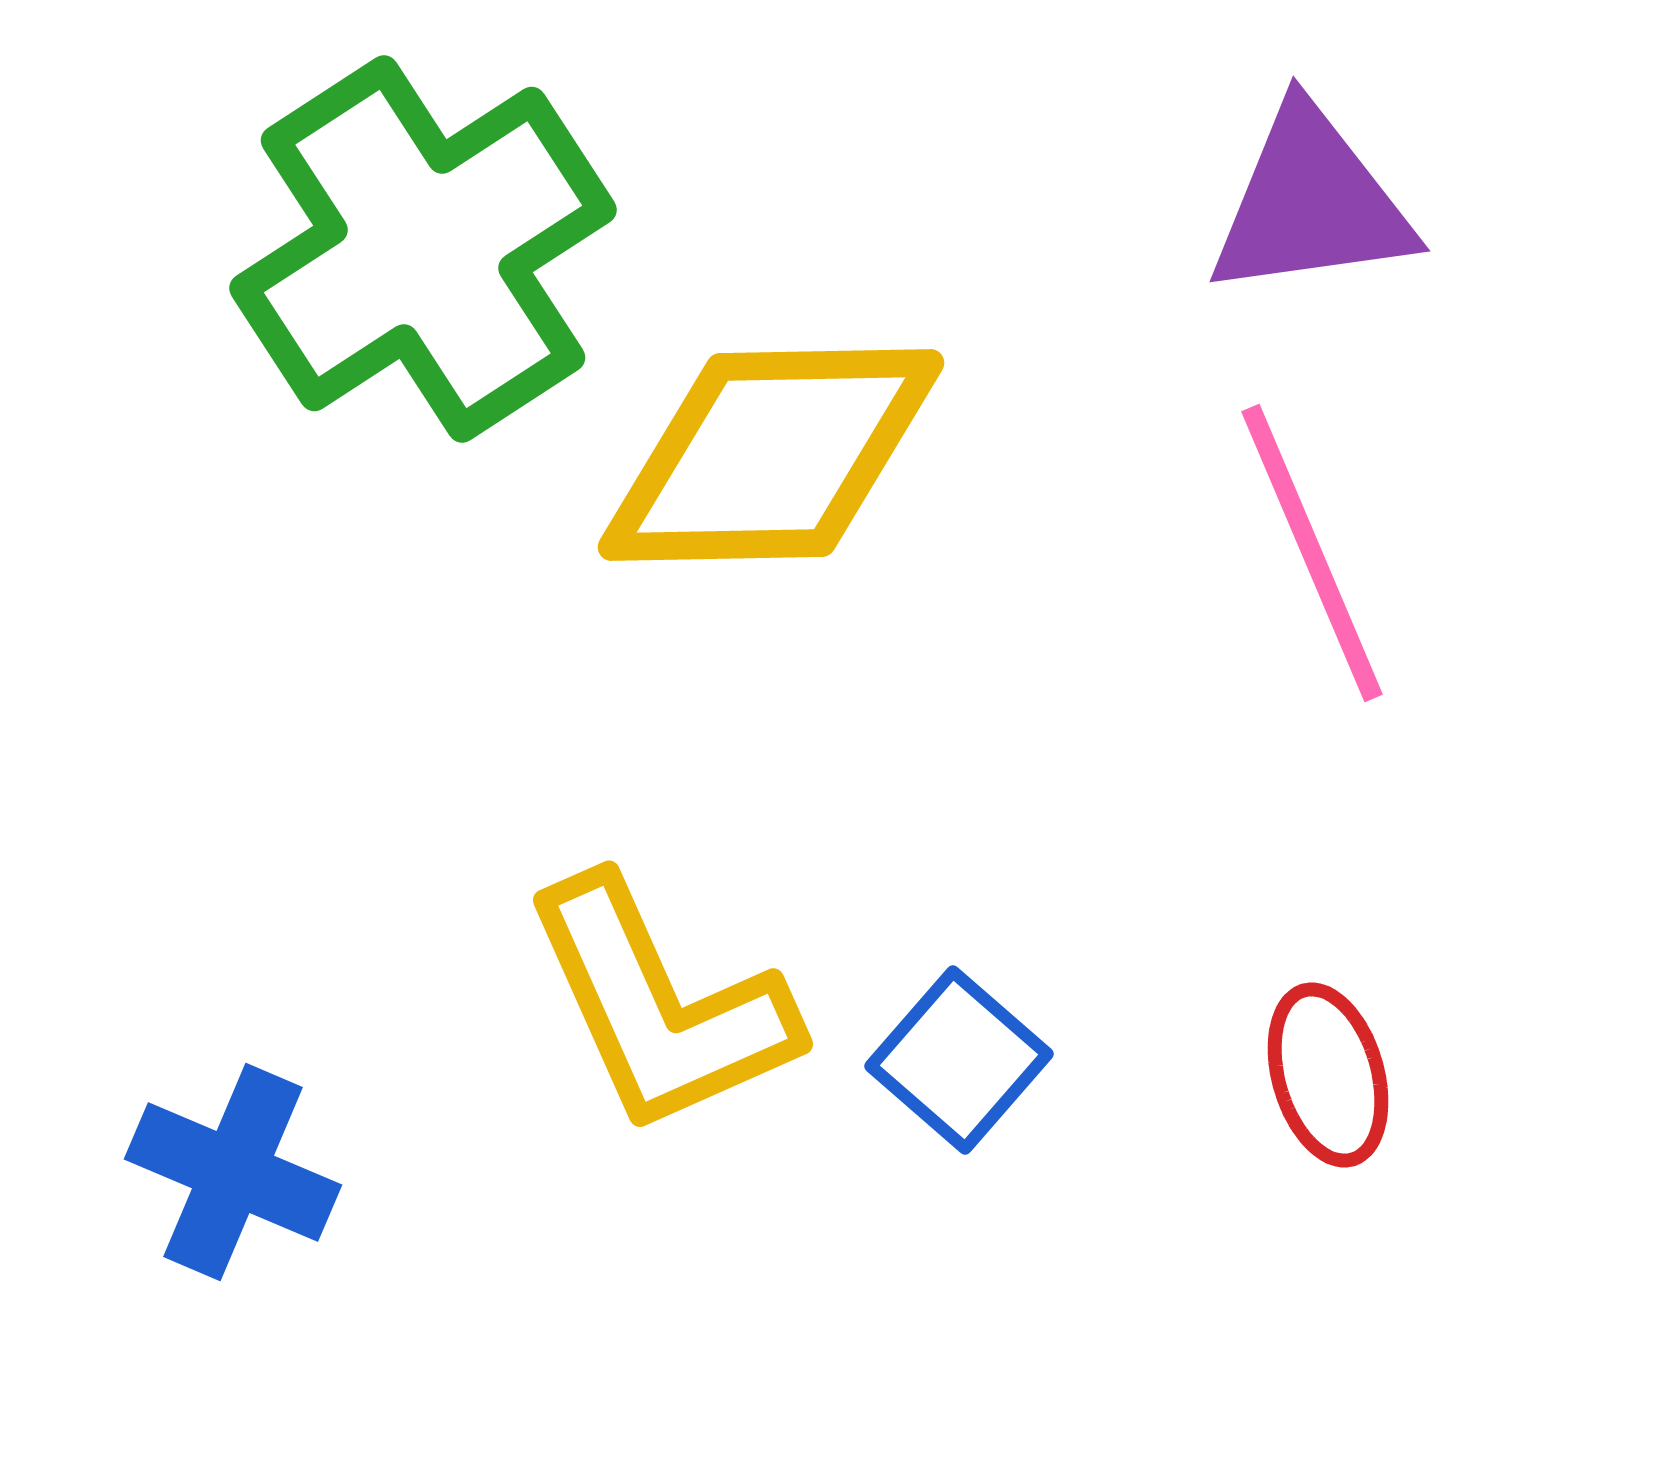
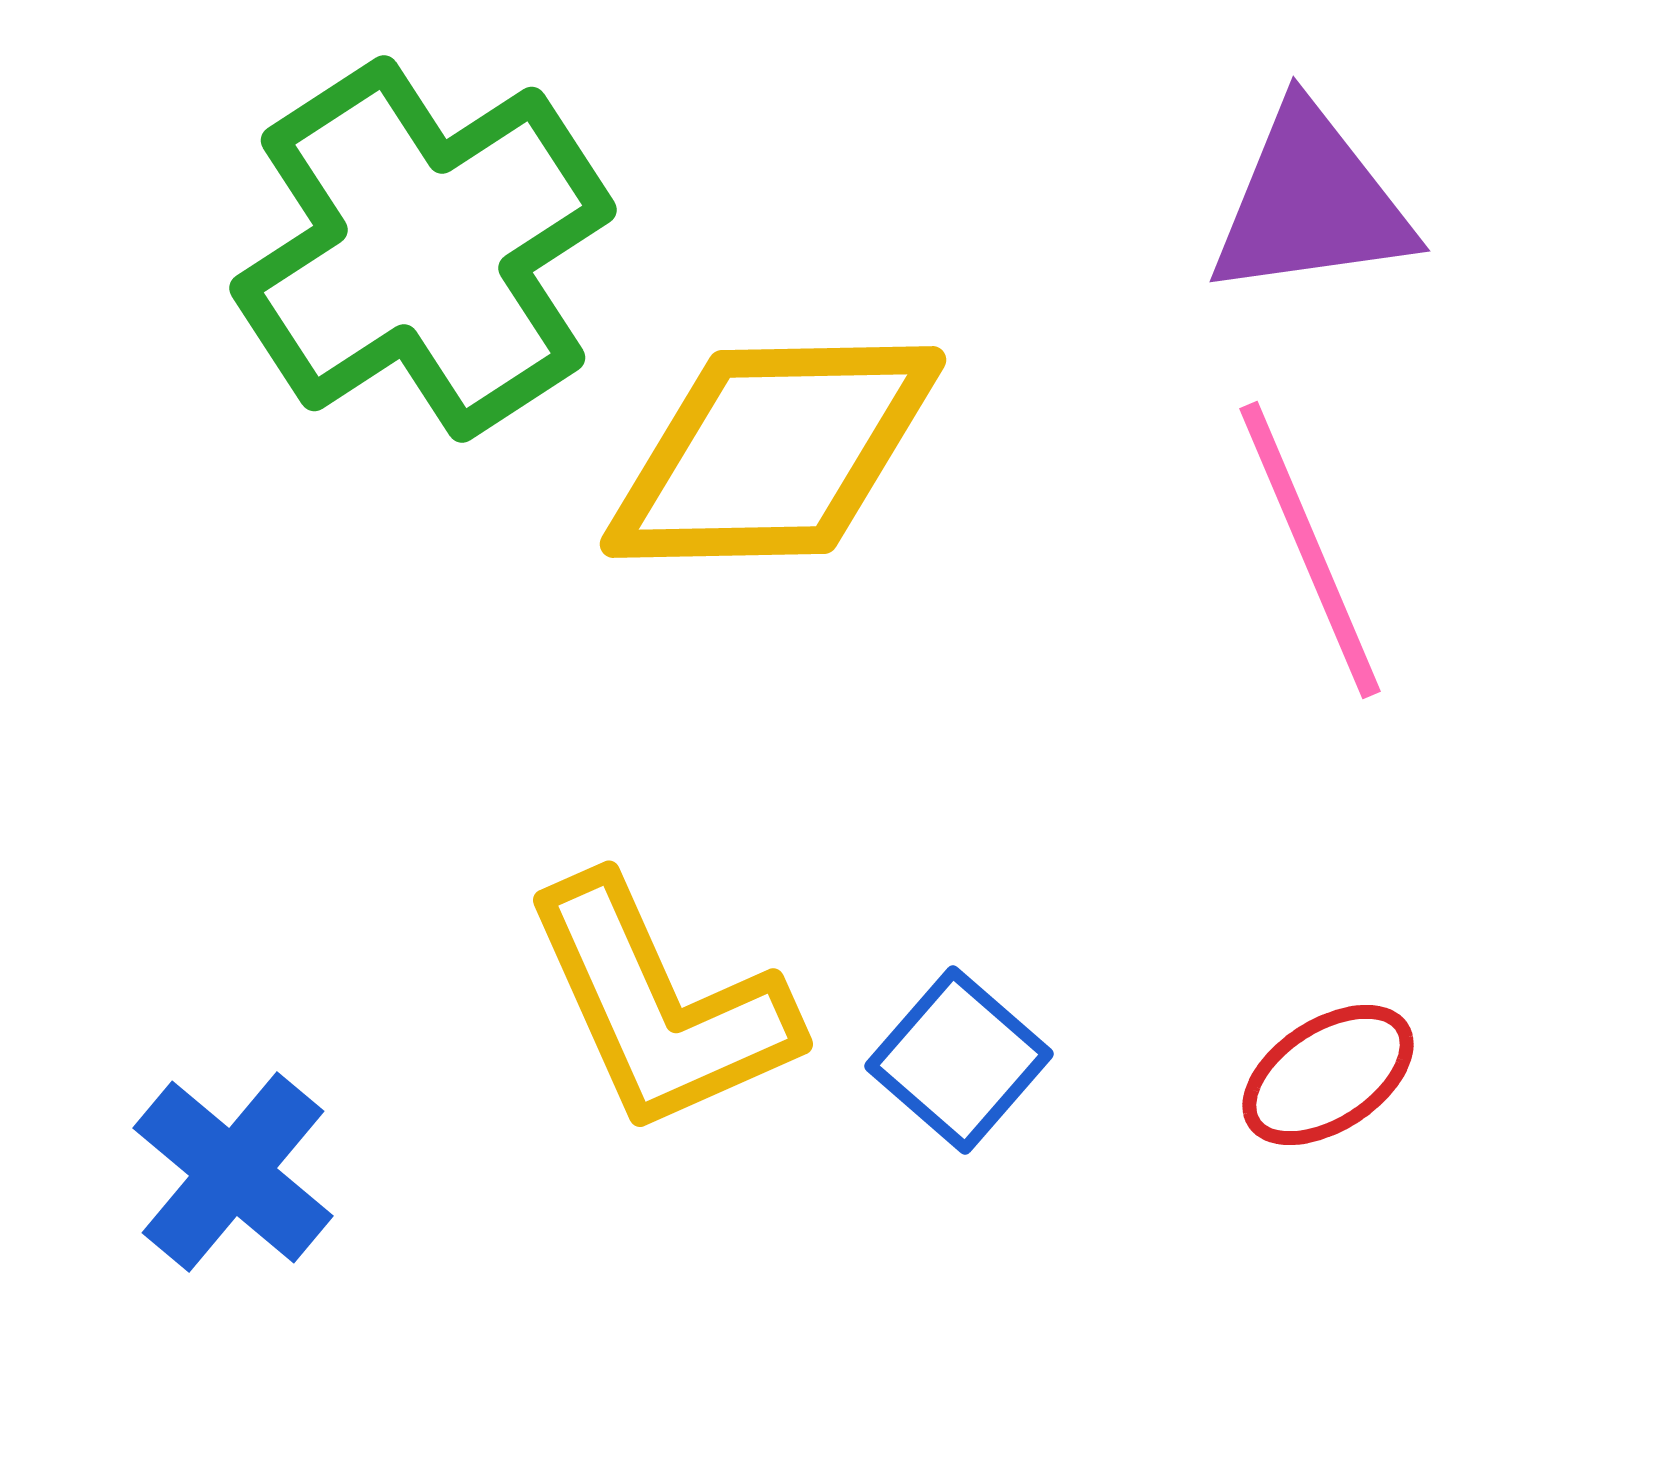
yellow diamond: moved 2 px right, 3 px up
pink line: moved 2 px left, 3 px up
red ellipse: rotated 73 degrees clockwise
blue cross: rotated 17 degrees clockwise
